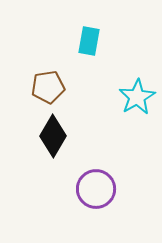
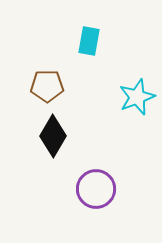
brown pentagon: moved 1 px left, 1 px up; rotated 8 degrees clockwise
cyan star: rotated 9 degrees clockwise
